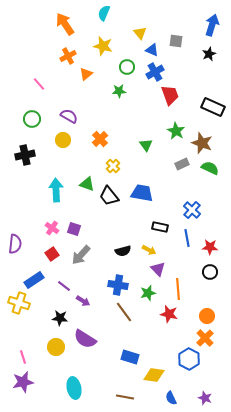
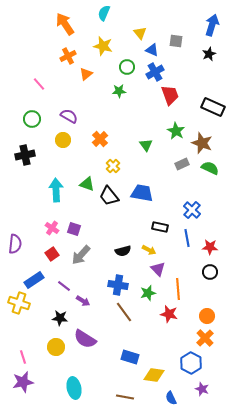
blue hexagon at (189, 359): moved 2 px right, 4 px down
purple star at (205, 398): moved 3 px left, 9 px up
